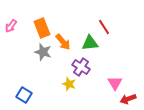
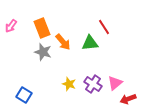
purple cross: moved 12 px right, 17 px down
pink triangle: rotated 21 degrees clockwise
